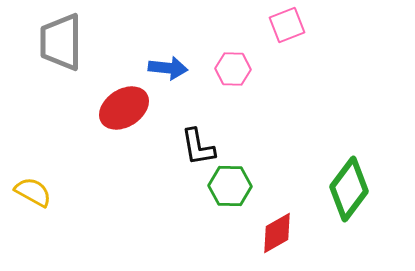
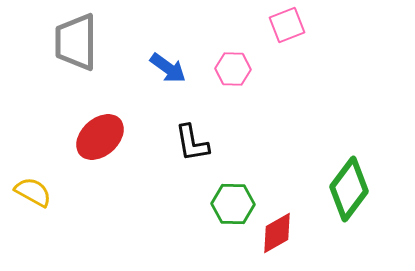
gray trapezoid: moved 15 px right
blue arrow: rotated 30 degrees clockwise
red ellipse: moved 24 px left, 29 px down; rotated 9 degrees counterclockwise
black L-shape: moved 6 px left, 4 px up
green hexagon: moved 3 px right, 18 px down
